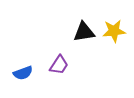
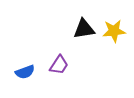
black triangle: moved 3 px up
blue semicircle: moved 2 px right, 1 px up
